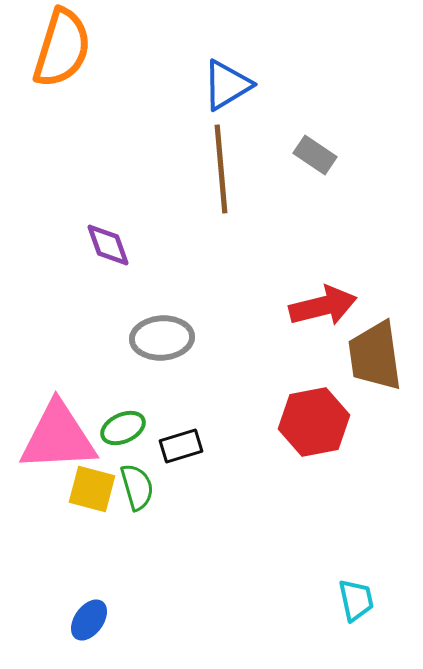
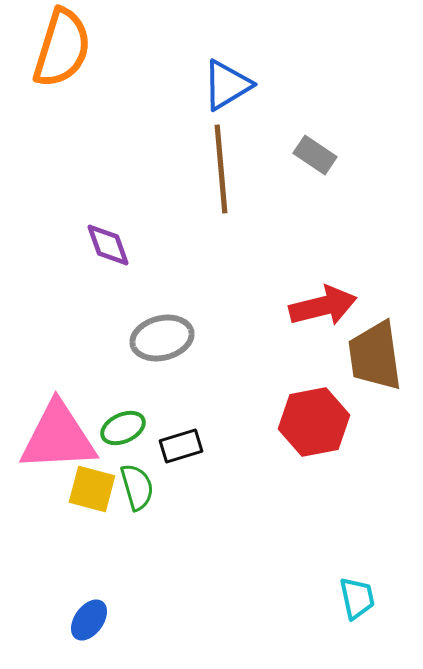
gray ellipse: rotated 10 degrees counterclockwise
cyan trapezoid: moved 1 px right, 2 px up
